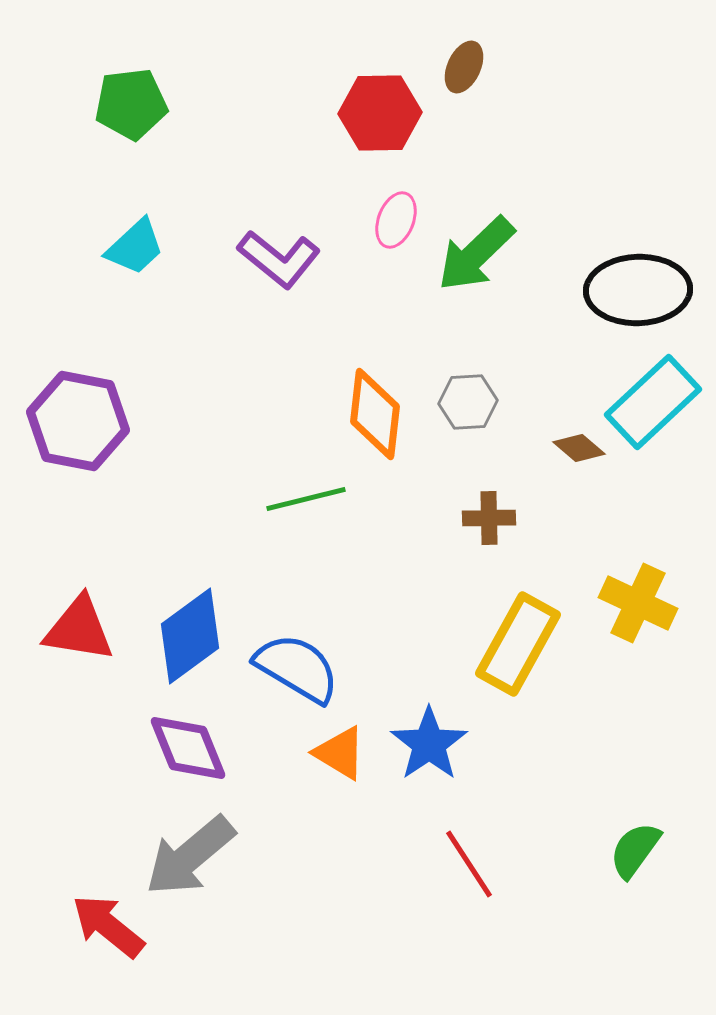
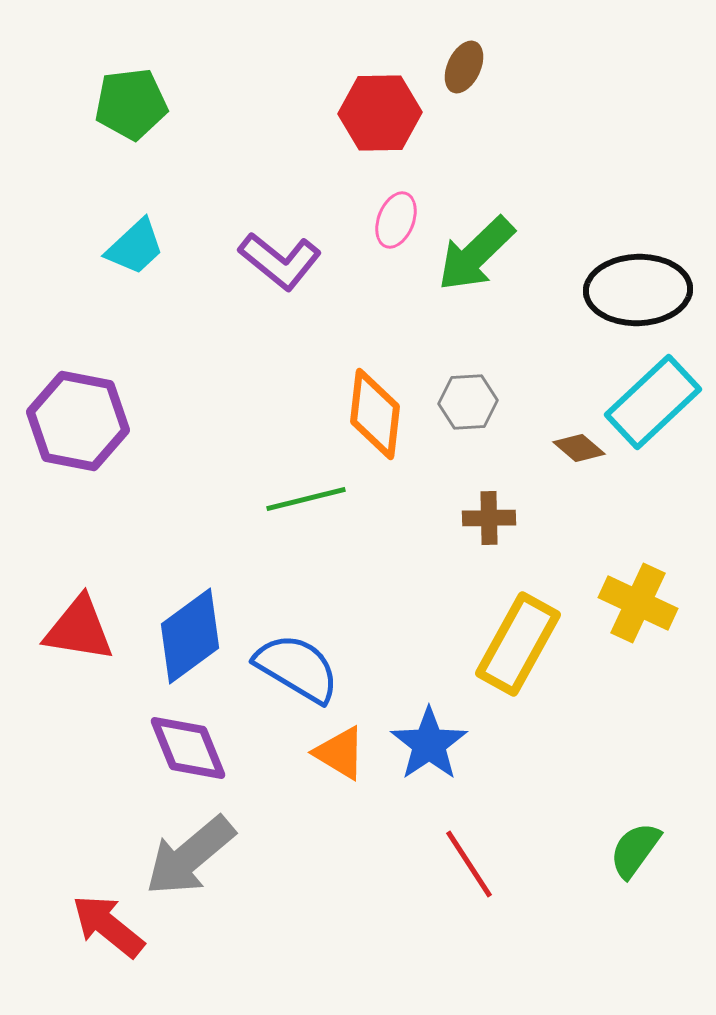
purple L-shape: moved 1 px right, 2 px down
